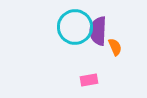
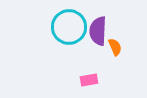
cyan circle: moved 6 px left
